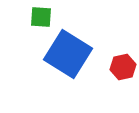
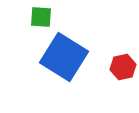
blue square: moved 4 px left, 3 px down
